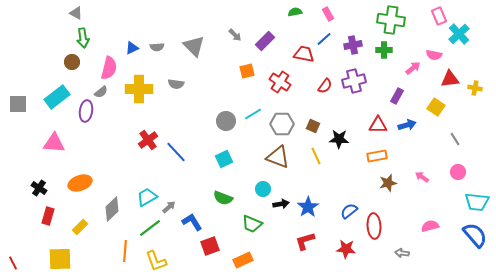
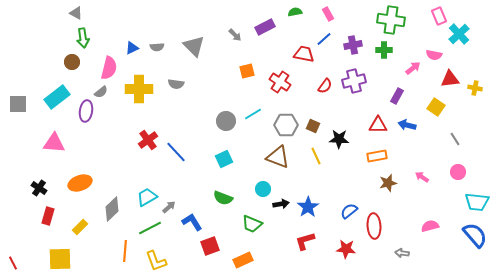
purple rectangle at (265, 41): moved 14 px up; rotated 18 degrees clockwise
gray hexagon at (282, 124): moved 4 px right, 1 px down
blue arrow at (407, 125): rotated 150 degrees counterclockwise
green line at (150, 228): rotated 10 degrees clockwise
